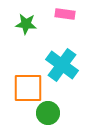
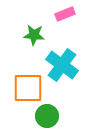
pink rectangle: rotated 30 degrees counterclockwise
green star: moved 8 px right, 11 px down
green circle: moved 1 px left, 3 px down
